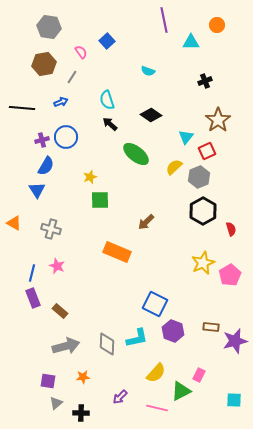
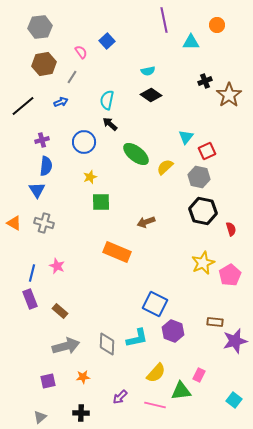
gray hexagon at (49, 27): moved 9 px left; rotated 15 degrees counterclockwise
cyan semicircle at (148, 71): rotated 32 degrees counterclockwise
cyan semicircle at (107, 100): rotated 30 degrees clockwise
black line at (22, 108): moved 1 px right, 2 px up; rotated 45 degrees counterclockwise
black diamond at (151, 115): moved 20 px up
brown star at (218, 120): moved 11 px right, 25 px up
blue circle at (66, 137): moved 18 px right, 5 px down
blue semicircle at (46, 166): rotated 24 degrees counterclockwise
yellow semicircle at (174, 167): moved 9 px left
gray hexagon at (199, 177): rotated 25 degrees counterclockwise
green square at (100, 200): moved 1 px right, 2 px down
black hexagon at (203, 211): rotated 20 degrees counterclockwise
brown arrow at (146, 222): rotated 24 degrees clockwise
gray cross at (51, 229): moved 7 px left, 6 px up
purple rectangle at (33, 298): moved 3 px left, 1 px down
brown rectangle at (211, 327): moved 4 px right, 5 px up
purple square at (48, 381): rotated 21 degrees counterclockwise
green triangle at (181, 391): rotated 20 degrees clockwise
cyan square at (234, 400): rotated 35 degrees clockwise
gray triangle at (56, 403): moved 16 px left, 14 px down
pink line at (157, 408): moved 2 px left, 3 px up
